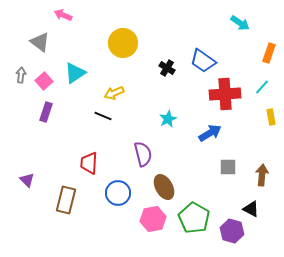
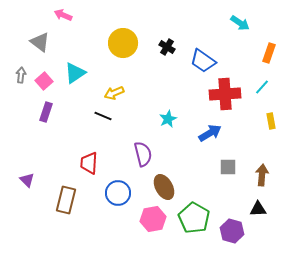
black cross: moved 21 px up
yellow rectangle: moved 4 px down
black triangle: moved 7 px right; rotated 30 degrees counterclockwise
